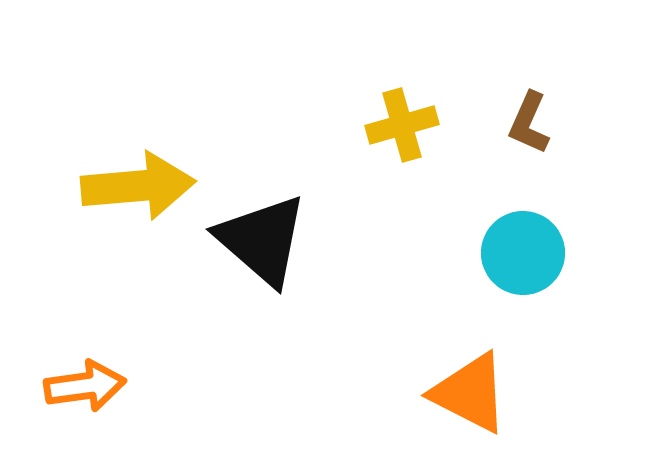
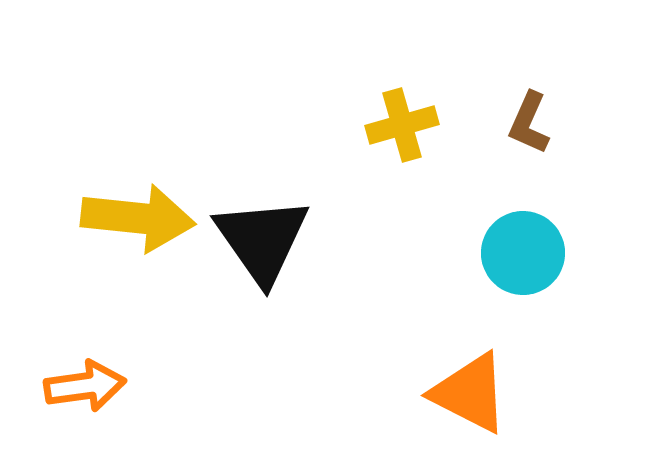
yellow arrow: moved 32 px down; rotated 11 degrees clockwise
black triangle: rotated 14 degrees clockwise
